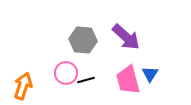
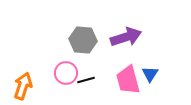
purple arrow: rotated 60 degrees counterclockwise
